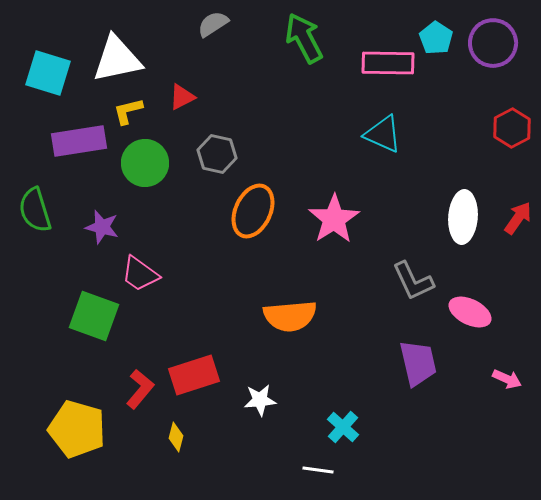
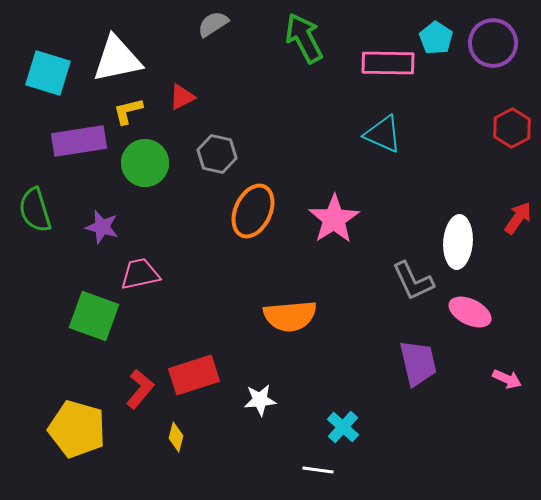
white ellipse: moved 5 px left, 25 px down
pink trapezoid: rotated 132 degrees clockwise
